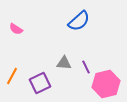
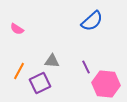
blue semicircle: moved 13 px right
pink semicircle: moved 1 px right
gray triangle: moved 12 px left, 2 px up
orange line: moved 7 px right, 5 px up
pink hexagon: rotated 20 degrees clockwise
